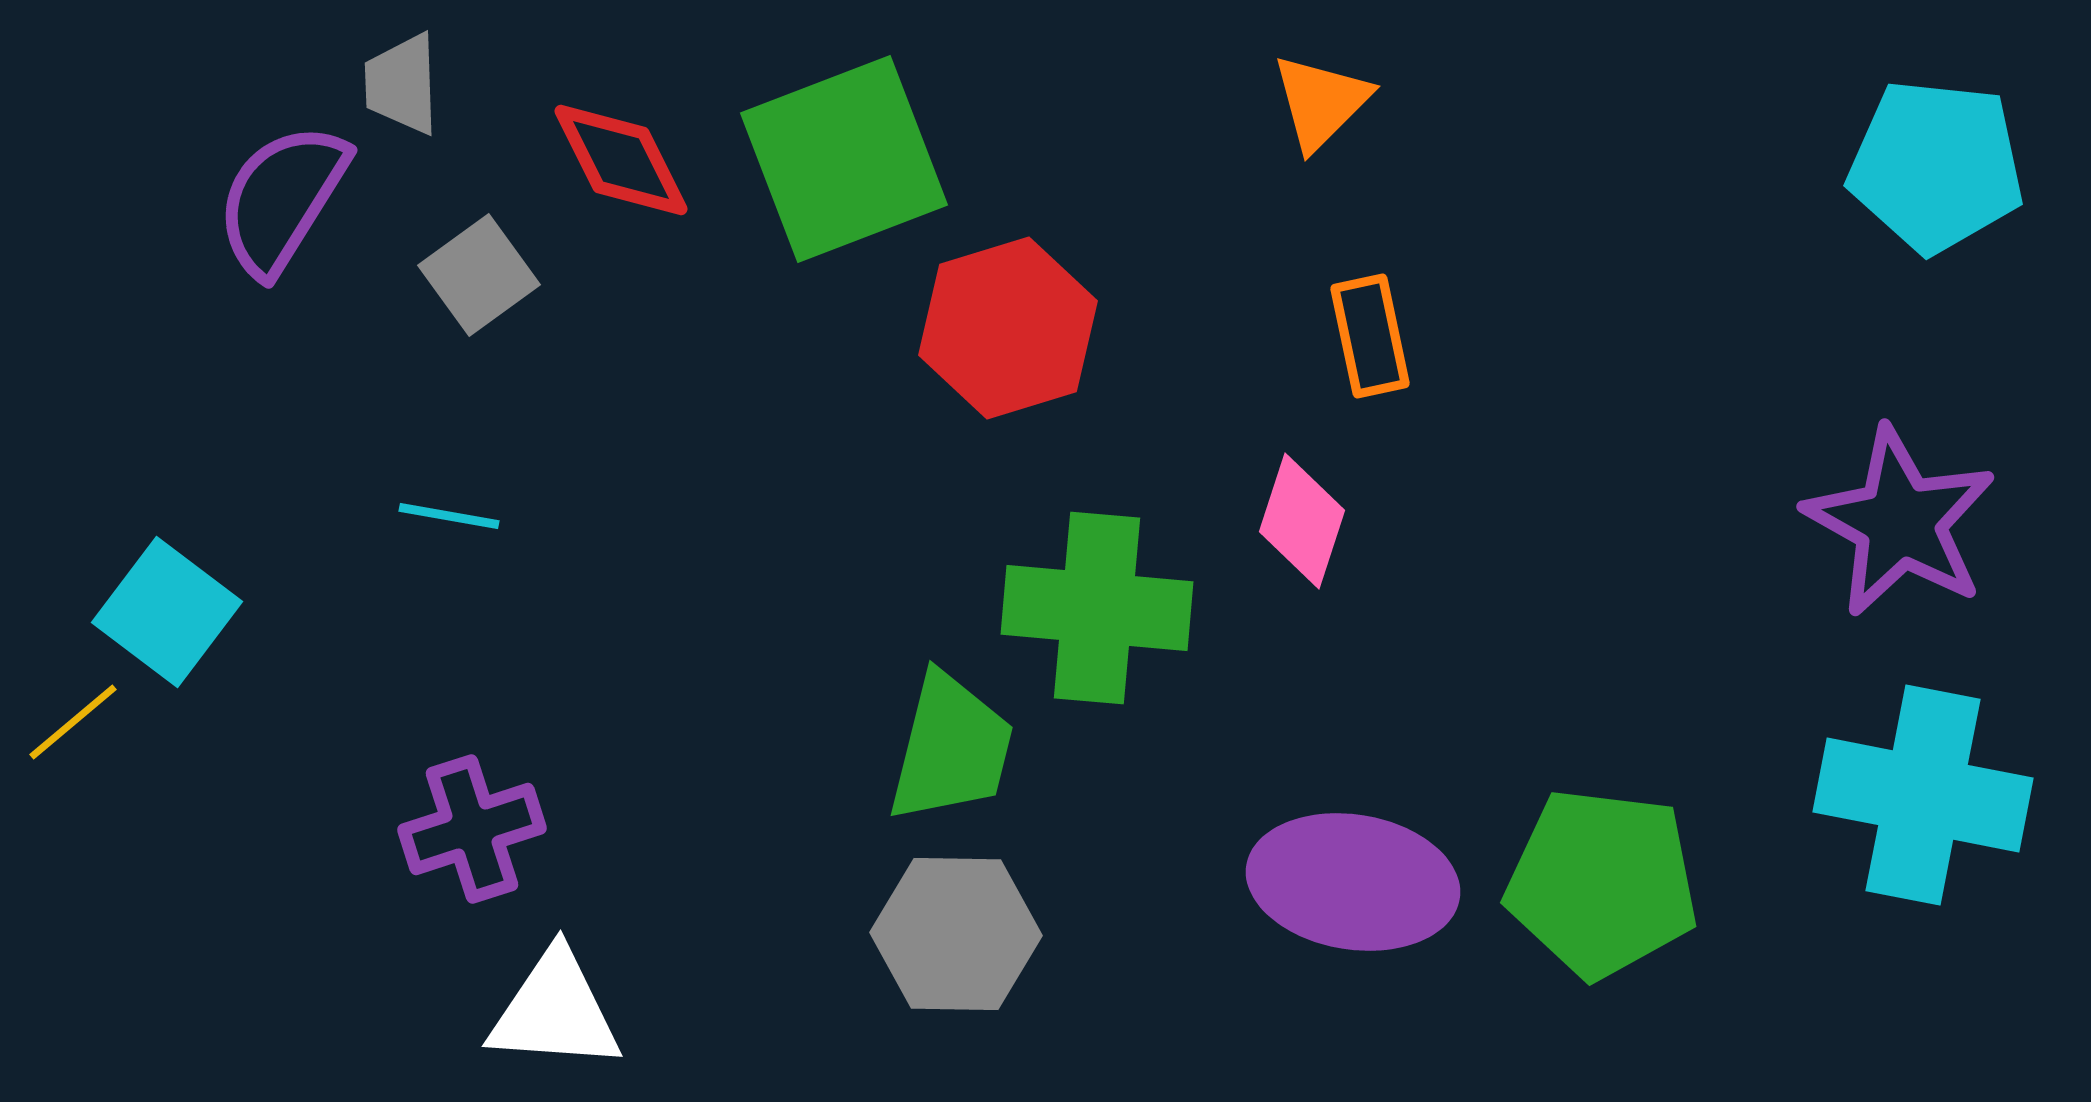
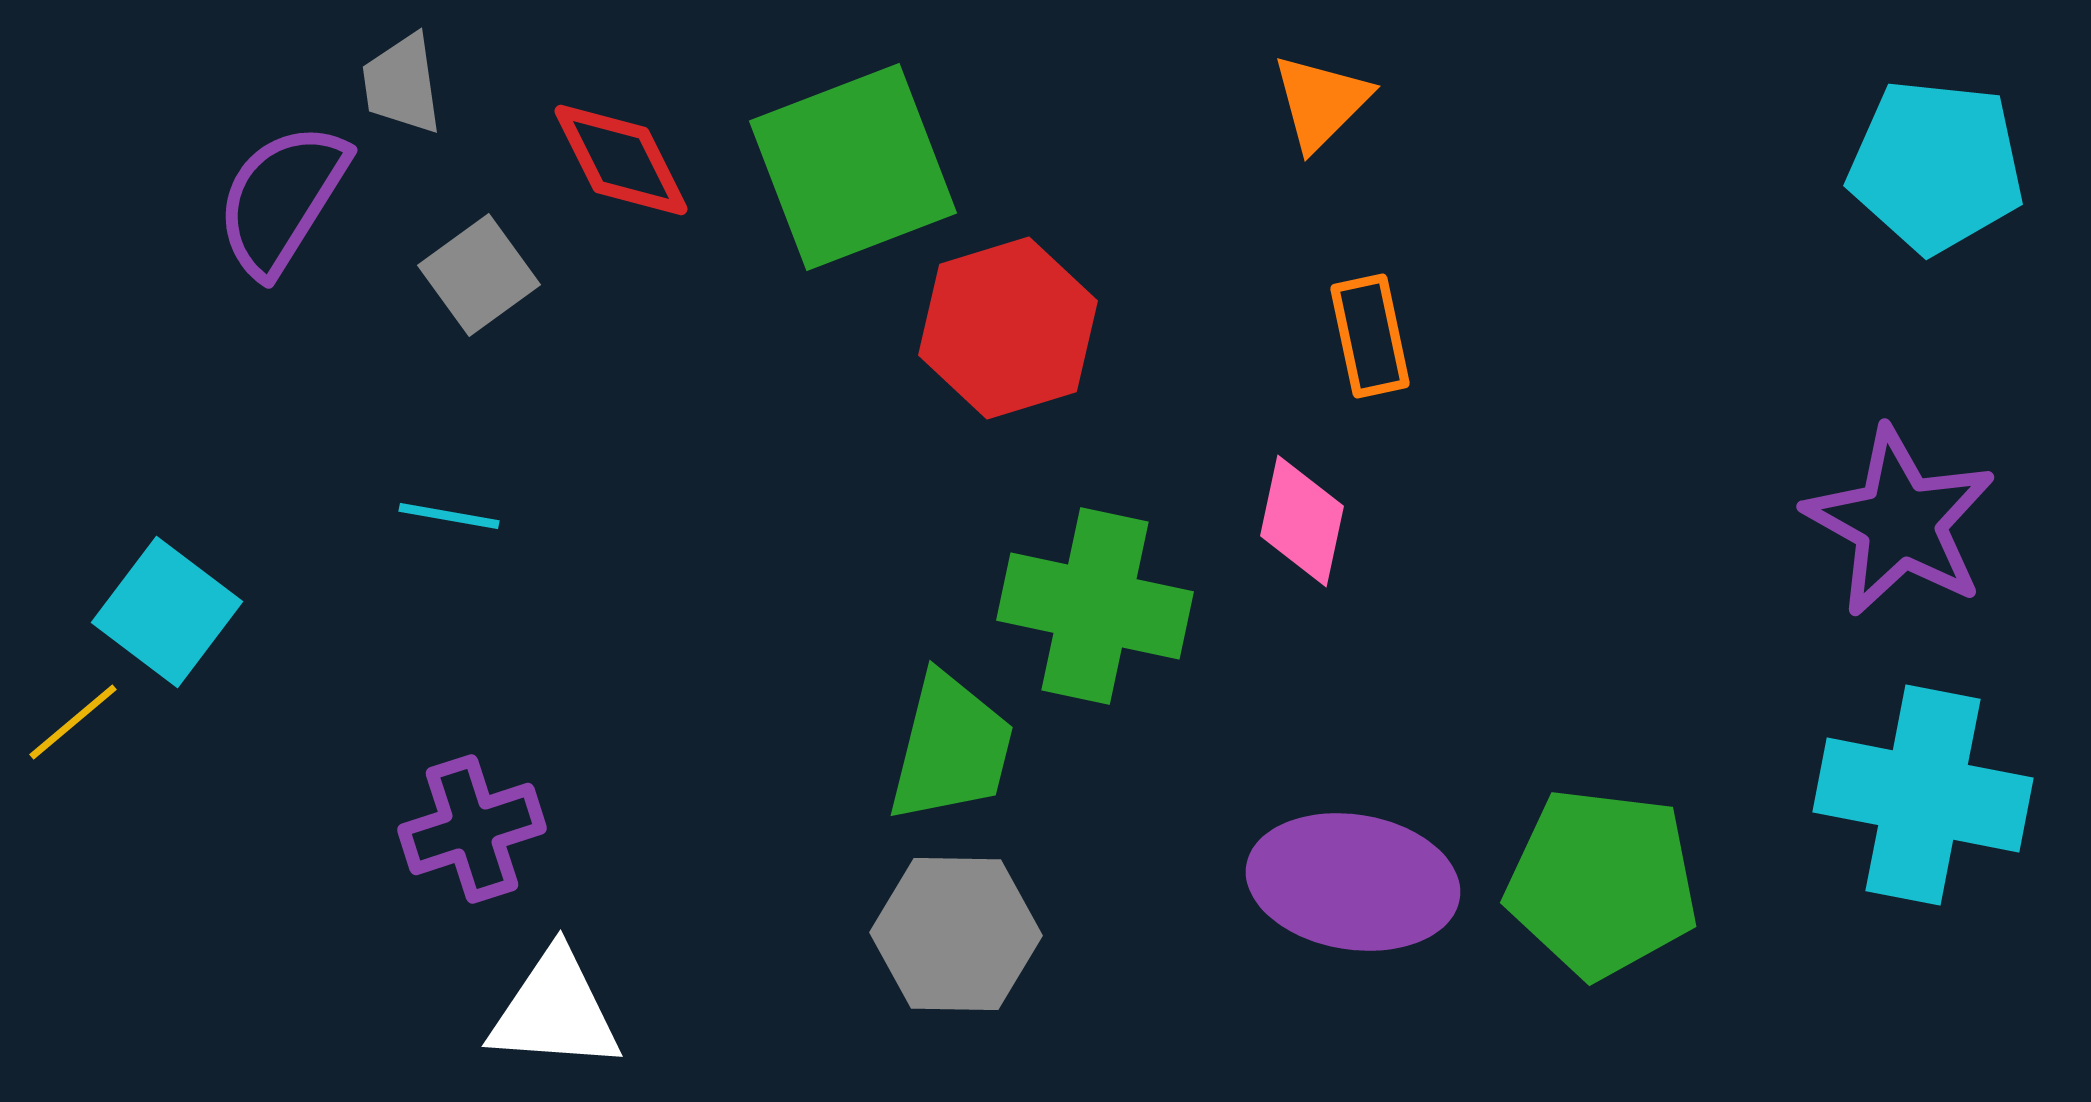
gray trapezoid: rotated 6 degrees counterclockwise
green square: moved 9 px right, 8 px down
pink diamond: rotated 6 degrees counterclockwise
green cross: moved 2 px left, 2 px up; rotated 7 degrees clockwise
